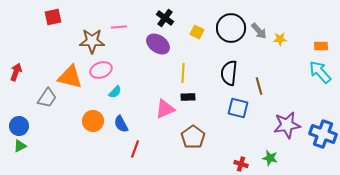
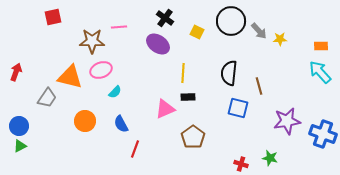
black circle: moved 7 px up
orange circle: moved 8 px left
purple star: moved 4 px up
